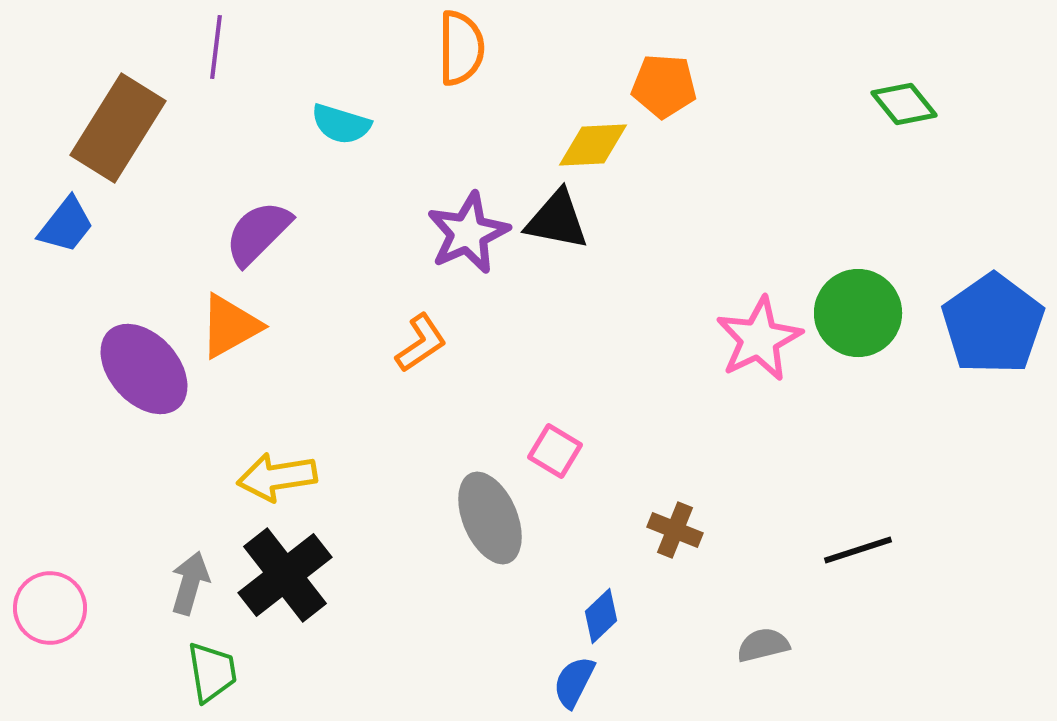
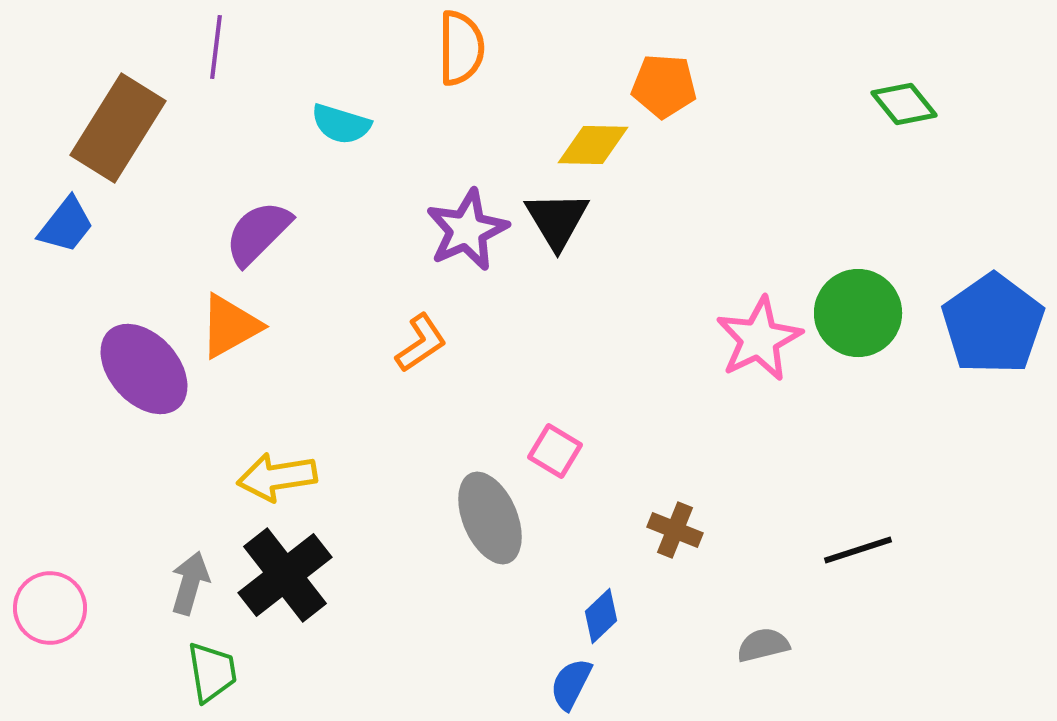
yellow diamond: rotated 4 degrees clockwise
black triangle: rotated 48 degrees clockwise
purple star: moved 1 px left, 3 px up
blue semicircle: moved 3 px left, 2 px down
